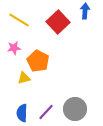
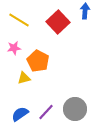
blue semicircle: moved 2 px left, 1 px down; rotated 54 degrees clockwise
